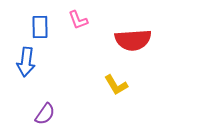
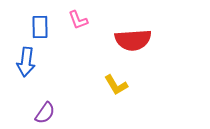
purple semicircle: moved 1 px up
